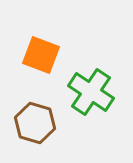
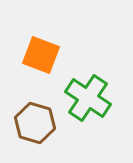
green cross: moved 3 px left, 6 px down
